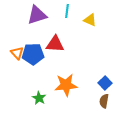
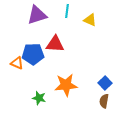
orange triangle: moved 10 px down; rotated 24 degrees counterclockwise
green star: rotated 16 degrees counterclockwise
